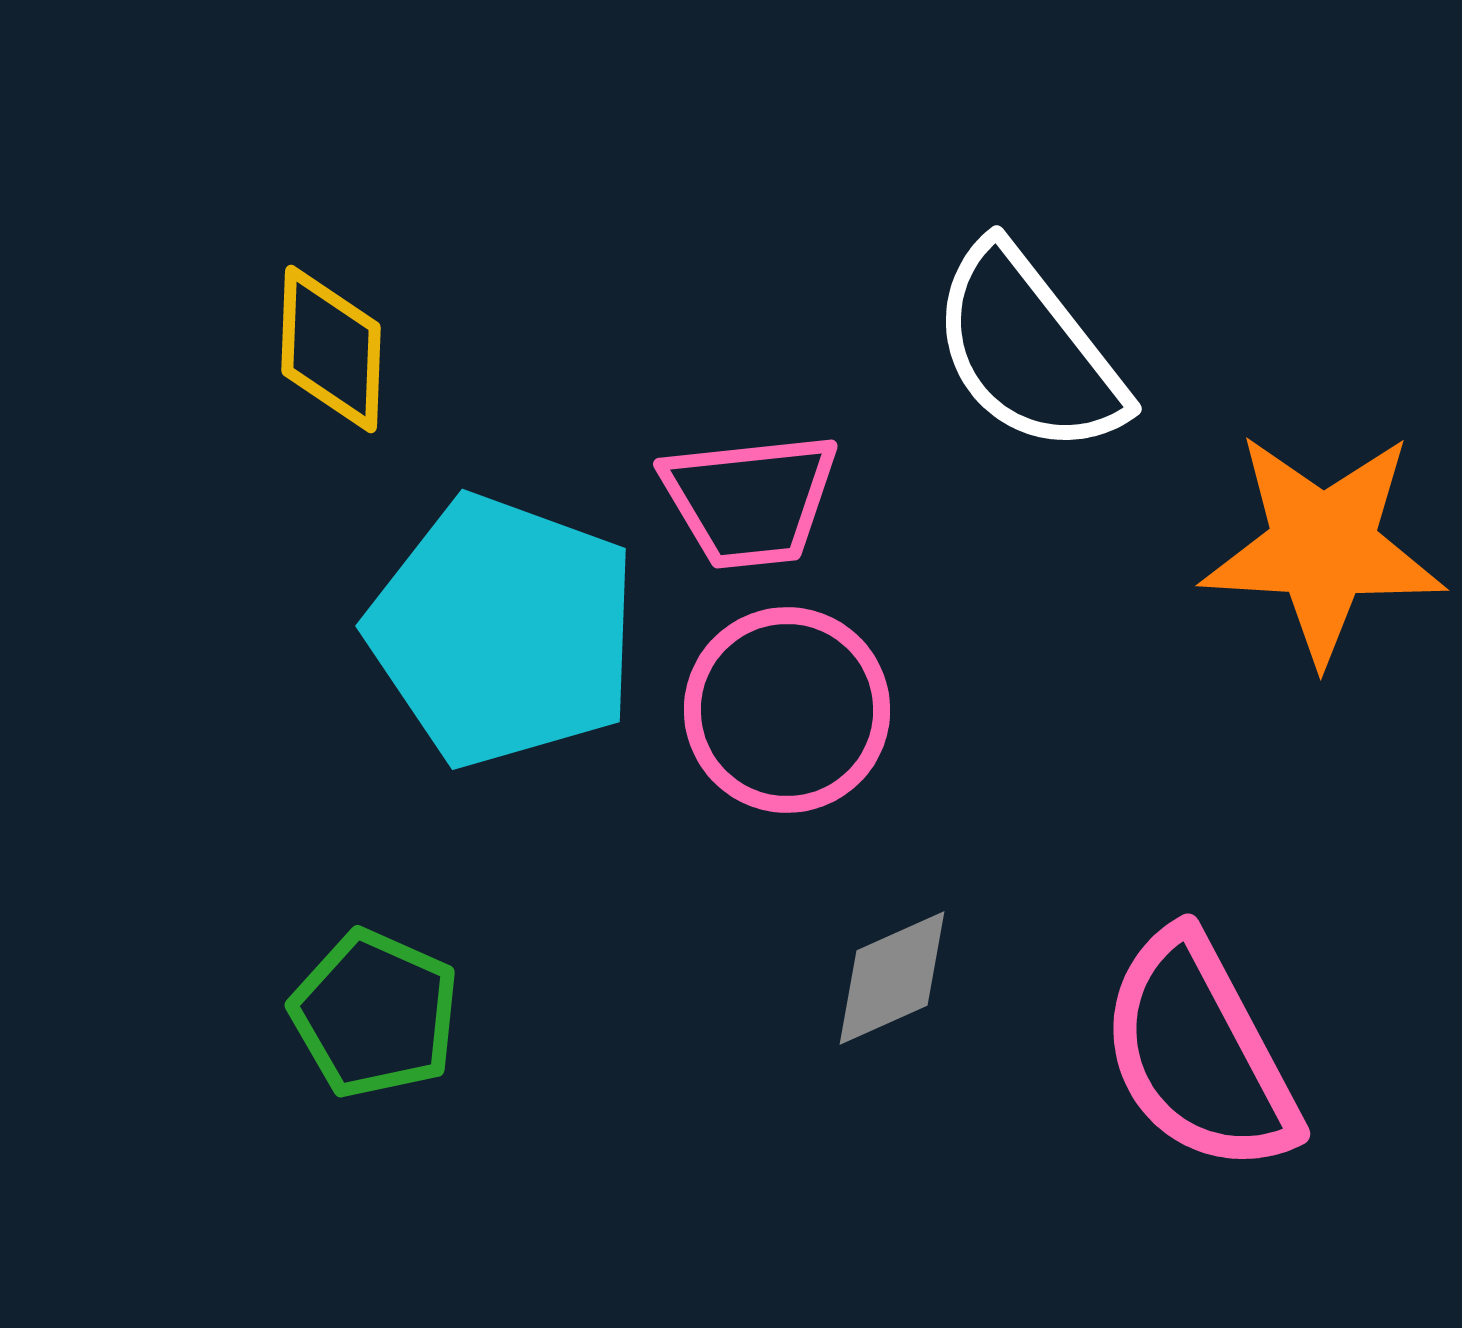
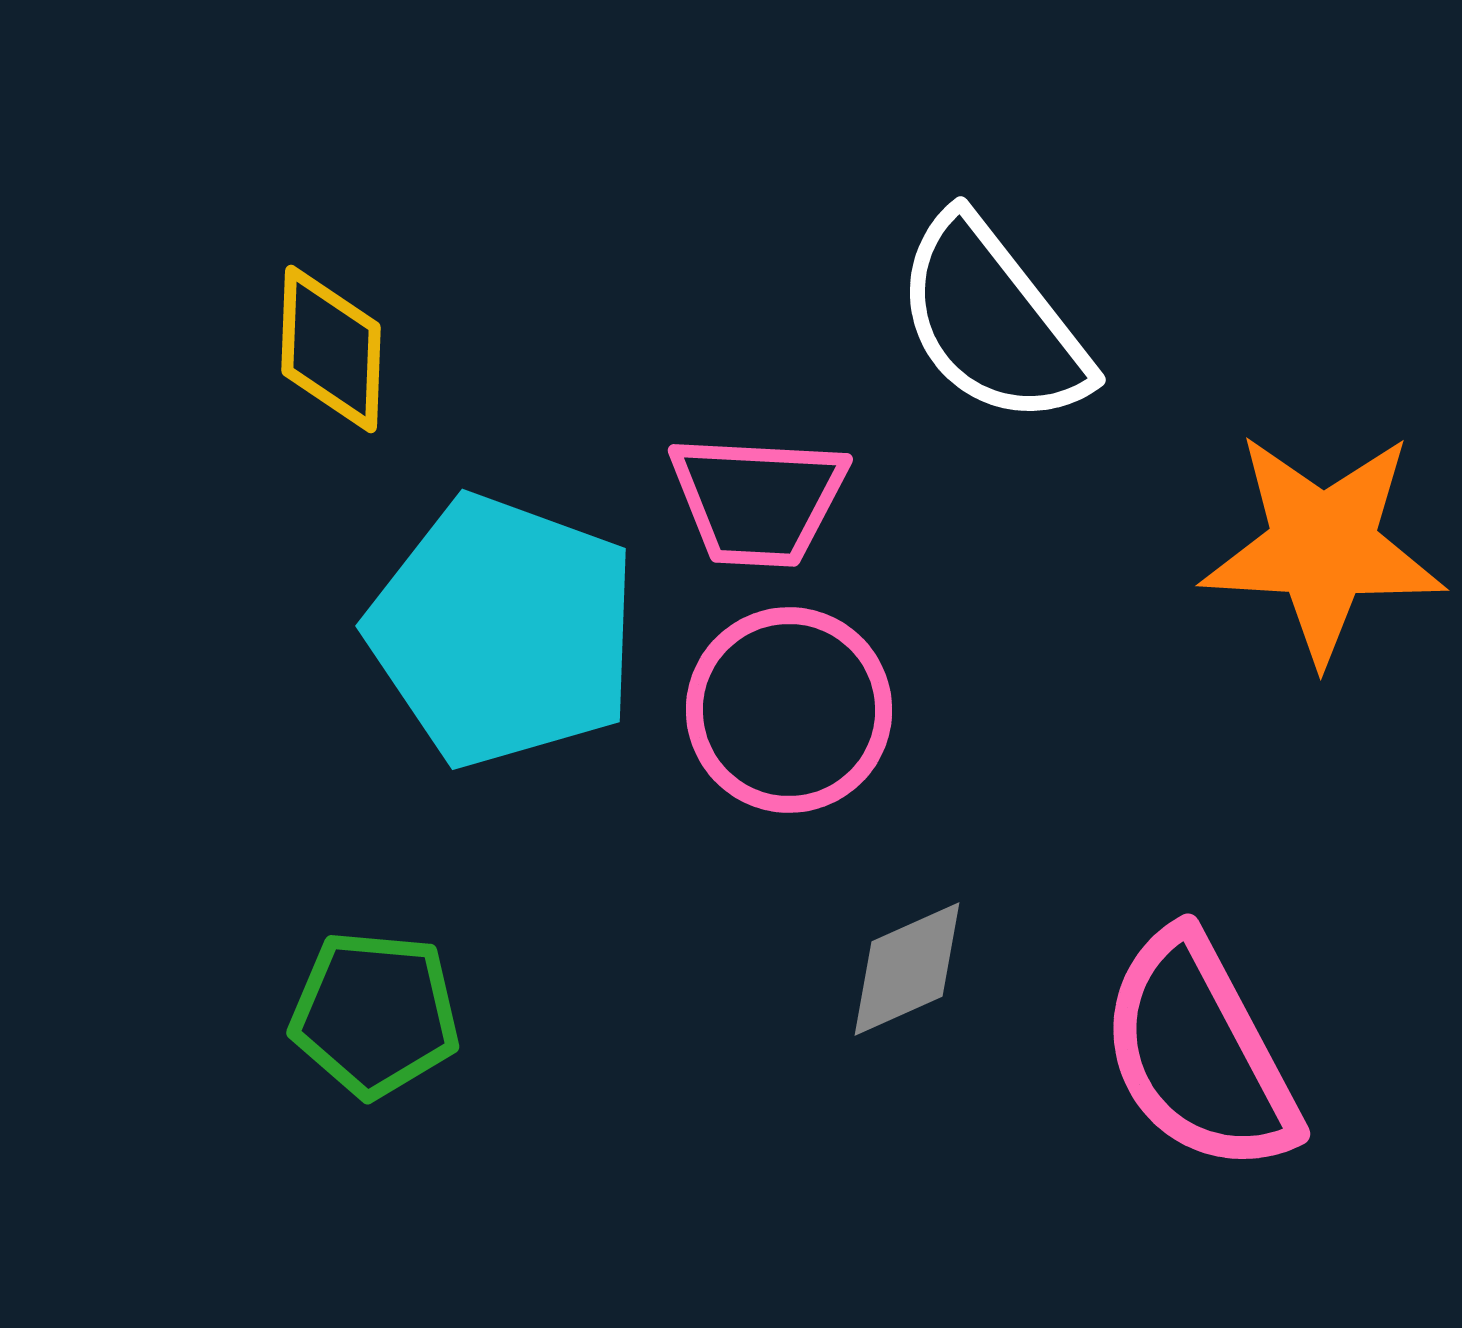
white semicircle: moved 36 px left, 29 px up
pink trapezoid: moved 8 px right; rotated 9 degrees clockwise
pink circle: moved 2 px right
gray diamond: moved 15 px right, 9 px up
green pentagon: rotated 19 degrees counterclockwise
